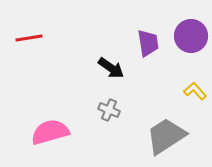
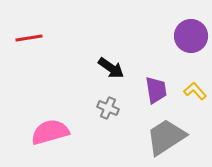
purple trapezoid: moved 8 px right, 47 px down
gray cross: moved 1 px left, 2 px up
gray trapezoid: moved 1 px down
